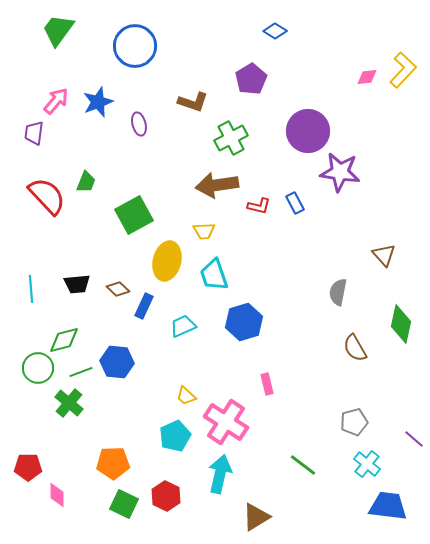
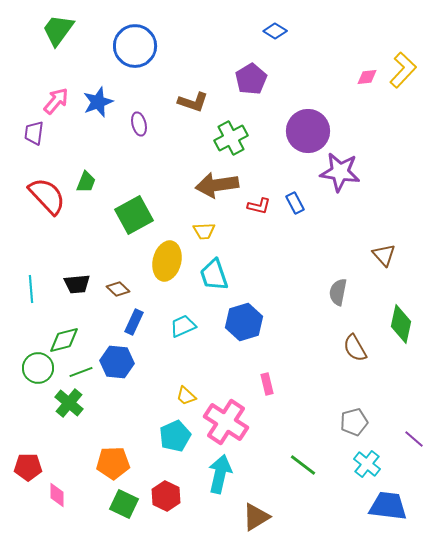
blue rectangle at (144, 306): moved 10 px left, 16 px down
